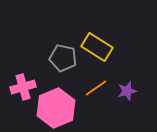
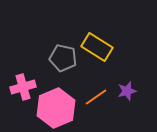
orange line: moved 9 px down
